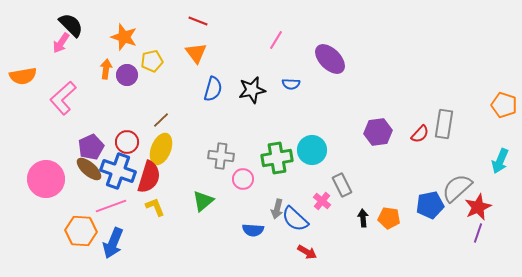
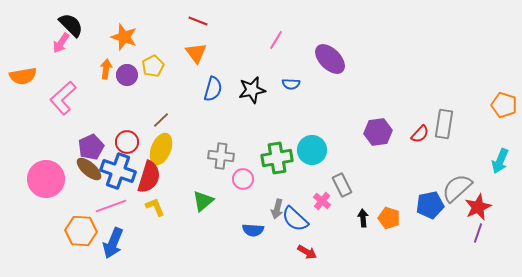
yellow pentagon at (152, 61): moved 1 px right, 5 px down; rotated 15 degrees counterclockwise
orange pentagon at (389, 218): rotated 10 degrees clockwise
